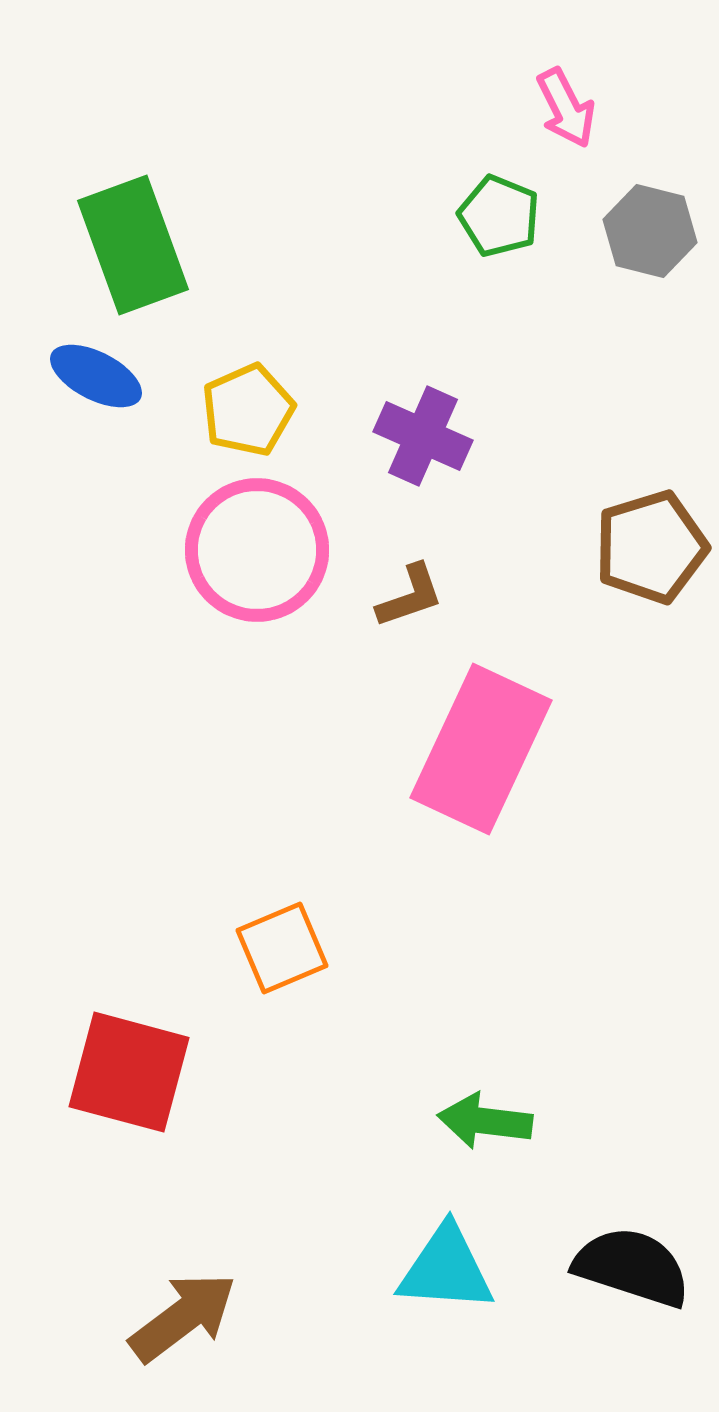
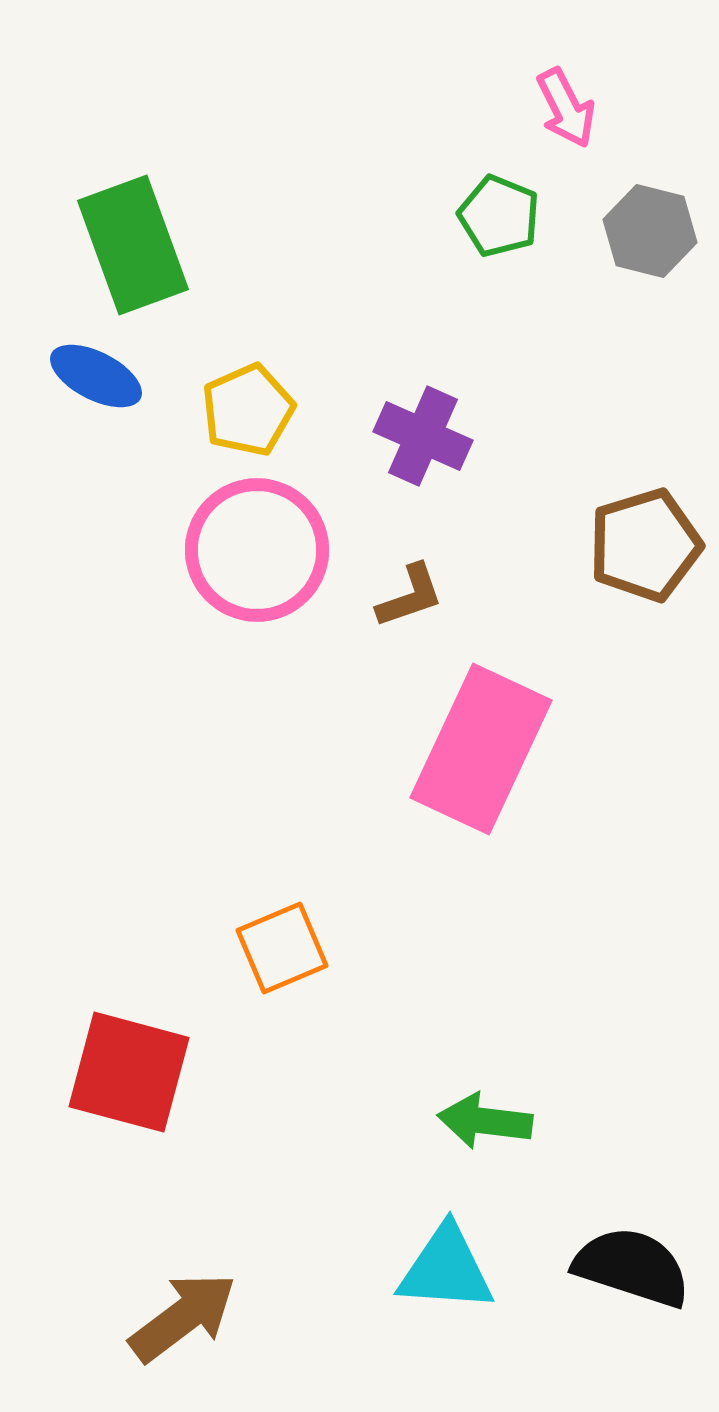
brown pentagon: moved 6 px left, 2 px up
